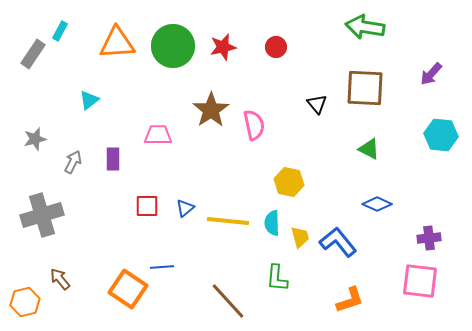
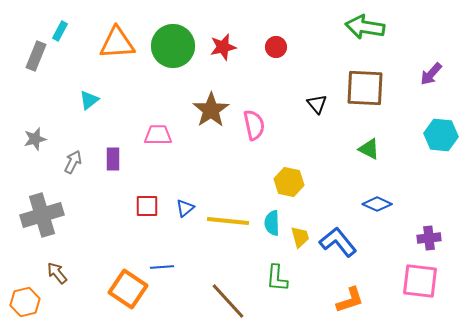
gray rectangle: moved 3 px right, 2 px down; rotated 12 degrees counterclockwise
brown arrow: moved 3 px left, 6 px up
